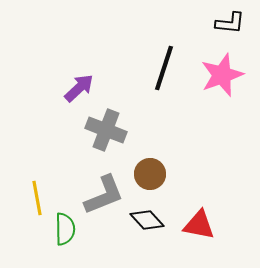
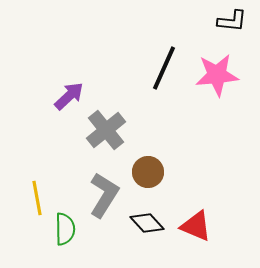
black L-shape: moved 2 px right, 2 px up
black line: rotated 6 degrees clockwise
pink star: moved 5 px left; rotated 15 degrees clockwise
purple arrow: moved 10 px left, 8 px down
gray cross: rotated 30 degrees clockwise
brown circle: moved 2 px left, 2 px up
gray L-shape: rotated 36 degrees counterclockwise
black diamond: moved 3 px down
red triangle: moved 3 px left, 1 px down; rotated 12 degrees clockwise
